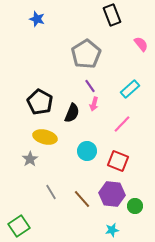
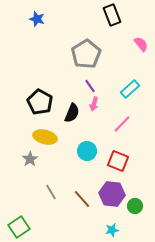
green square: moved 1 px down
